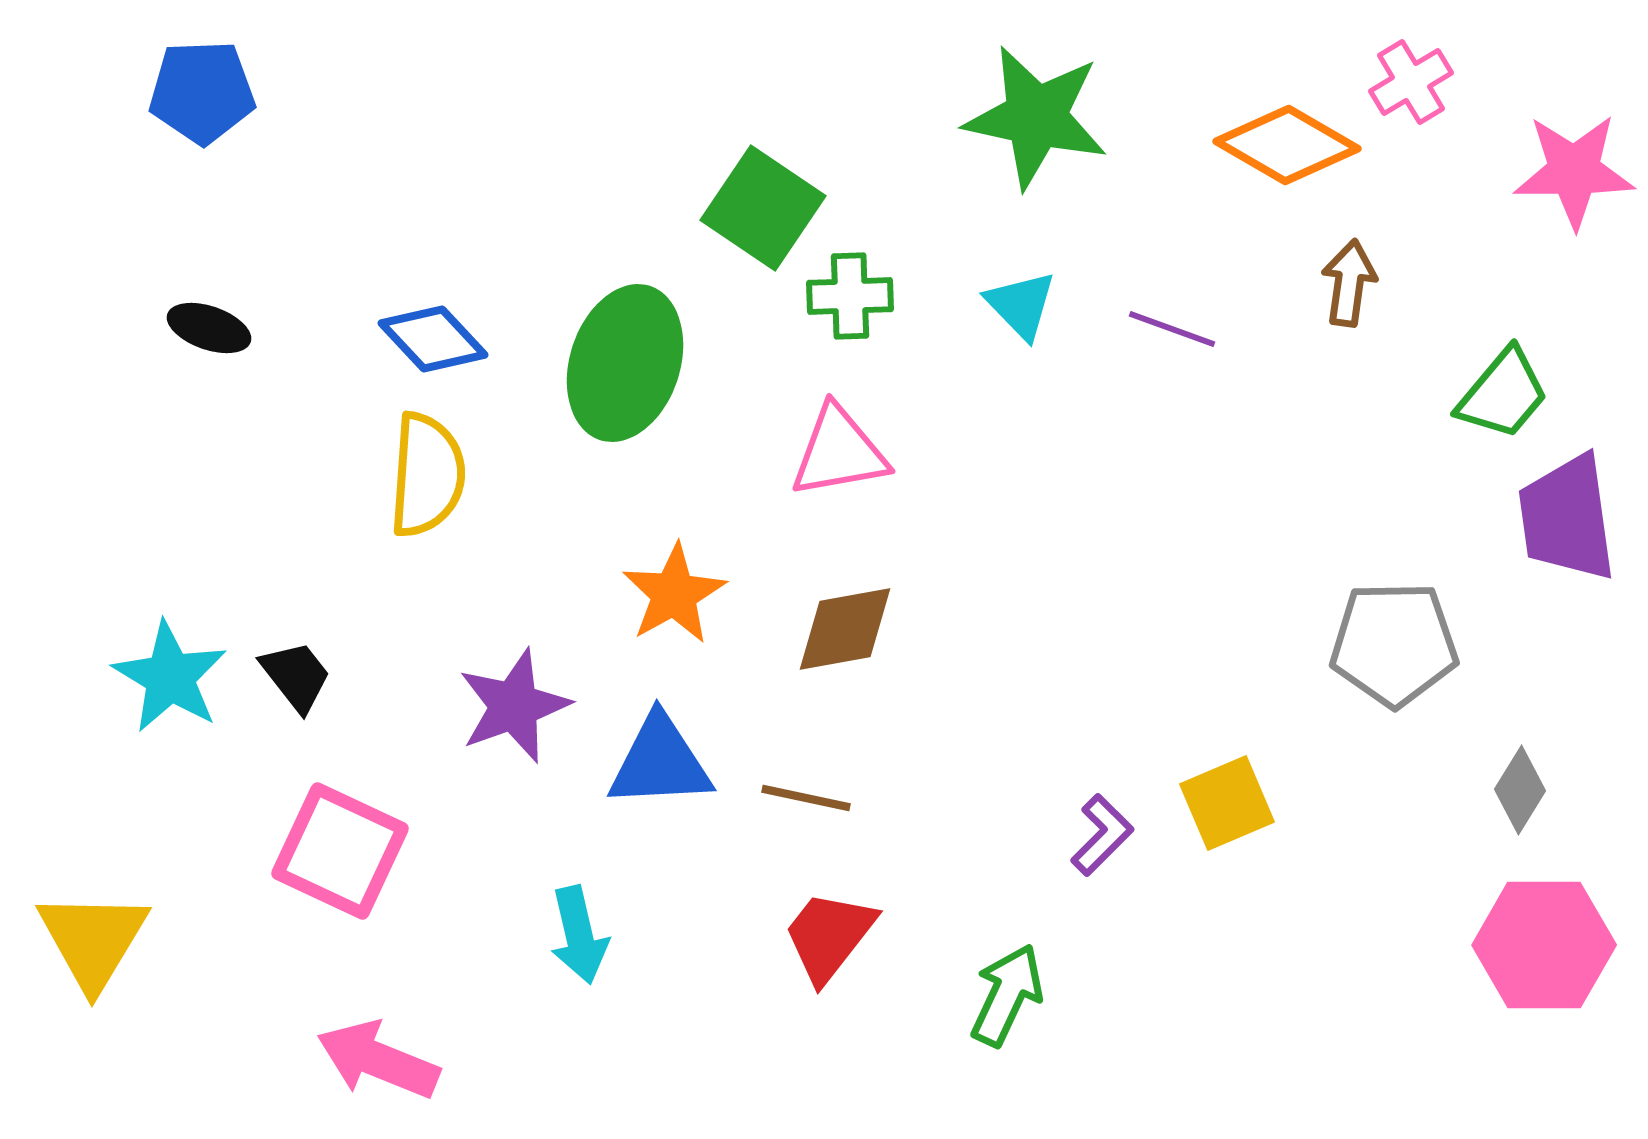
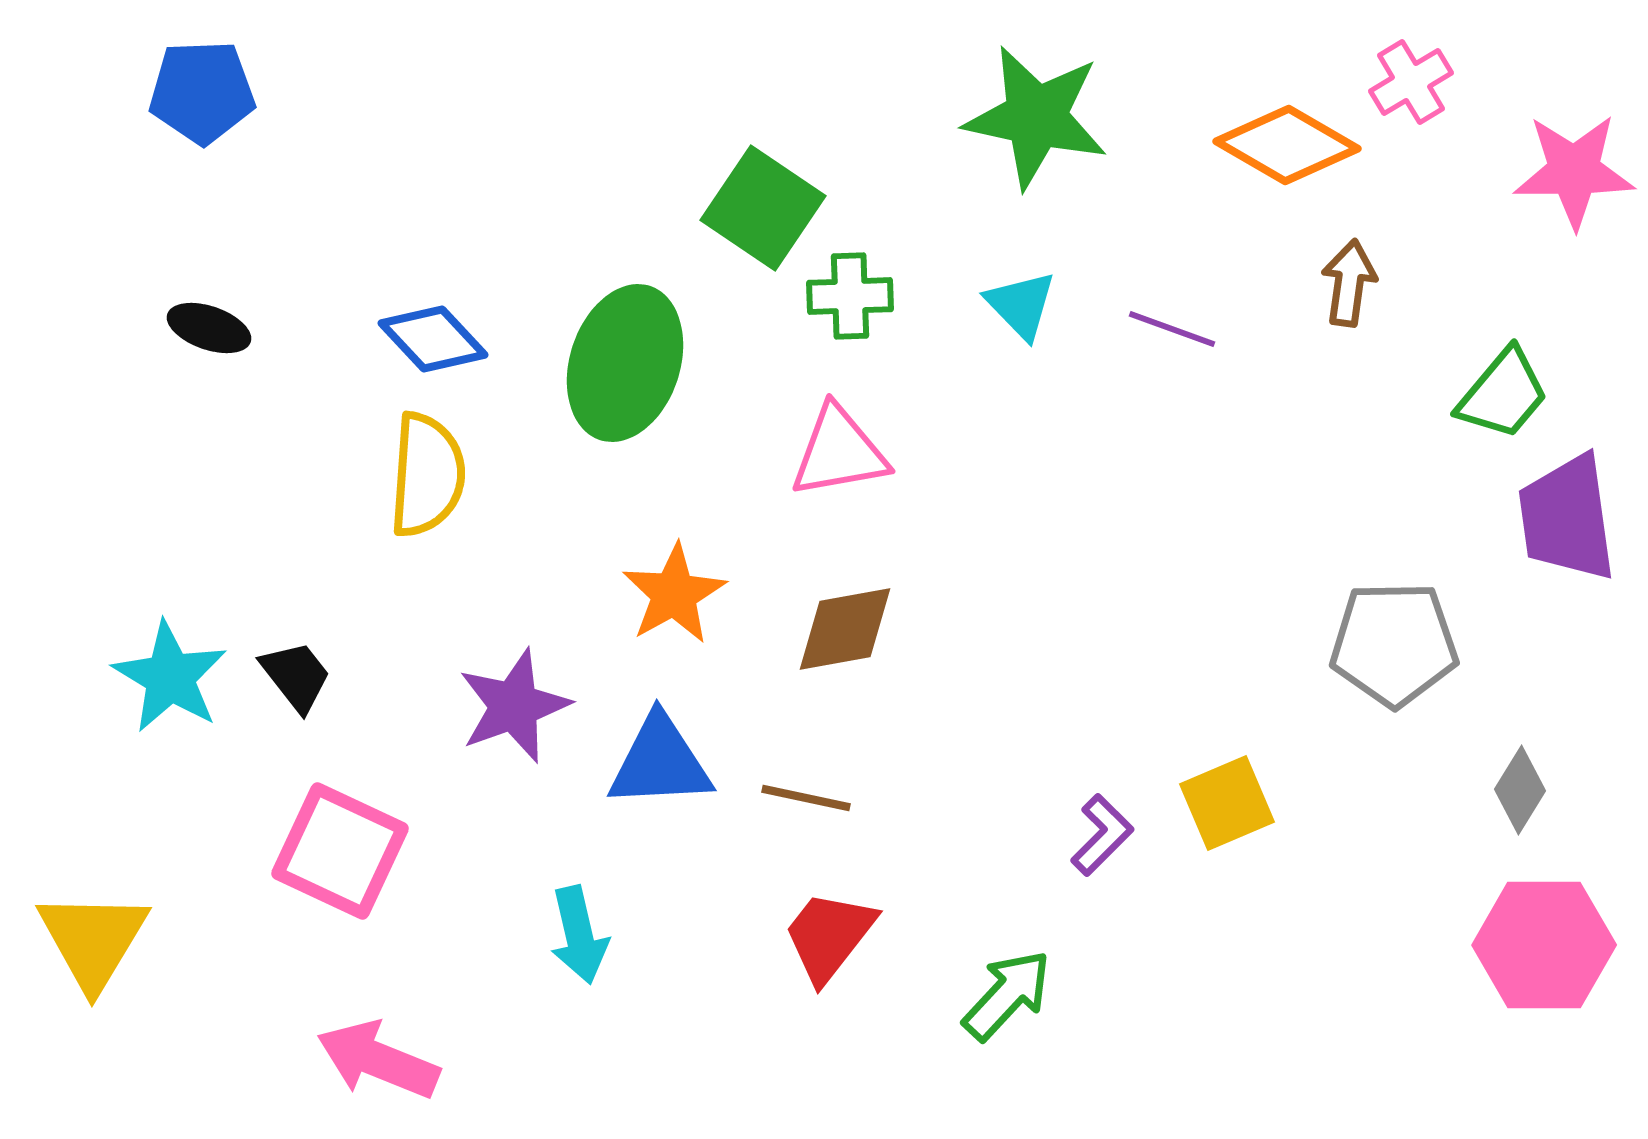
green arrow: rotated 18 degrees clockwise
